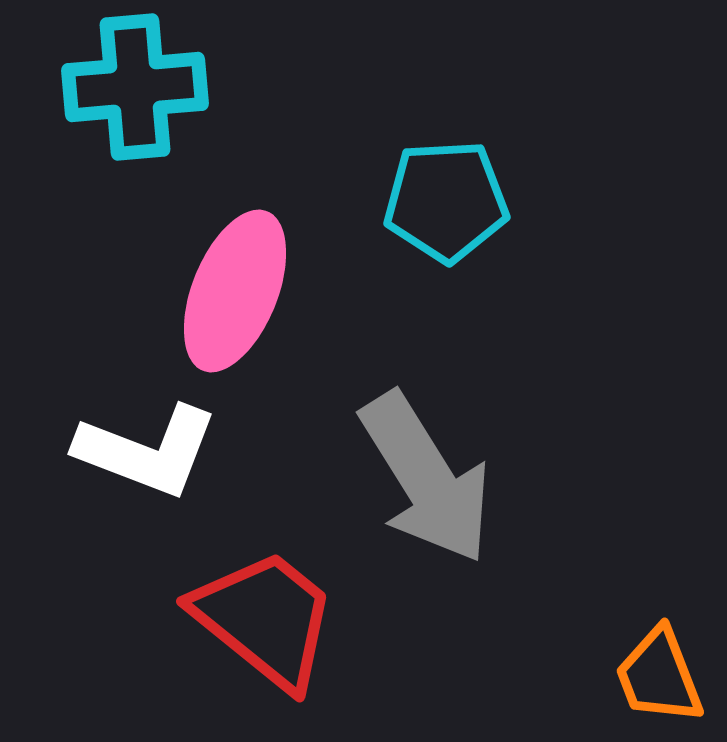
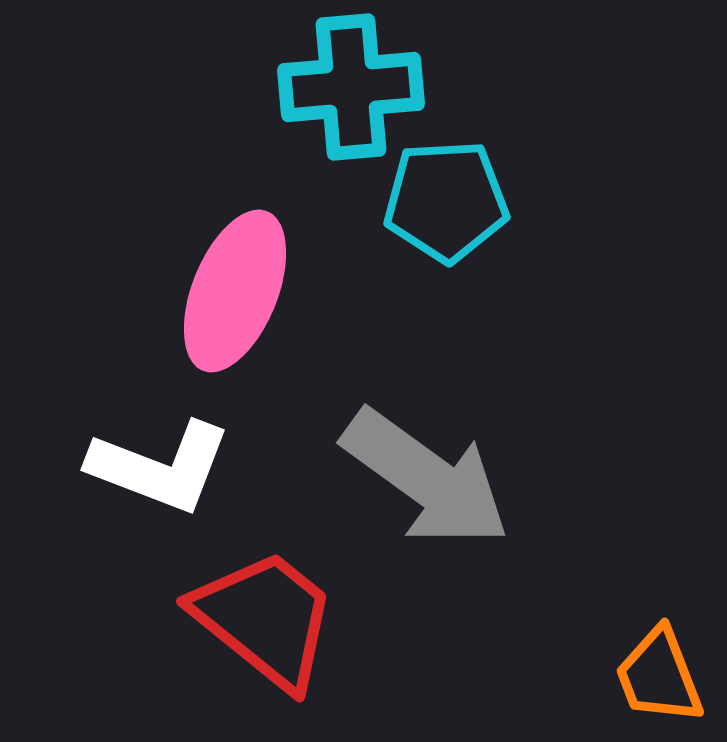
cyan cross: moved 216 px right
white L-shape: moved 13 px right, 16 px down
gray arrow: rotated 22 degrees counterclockwise
